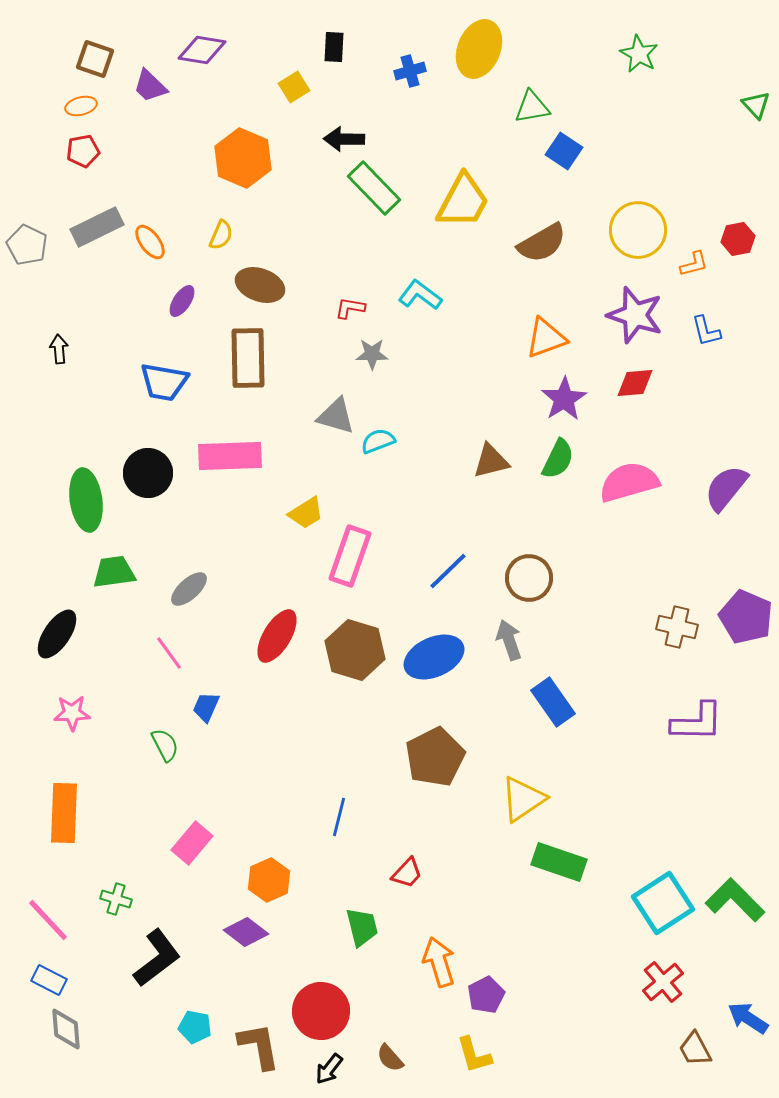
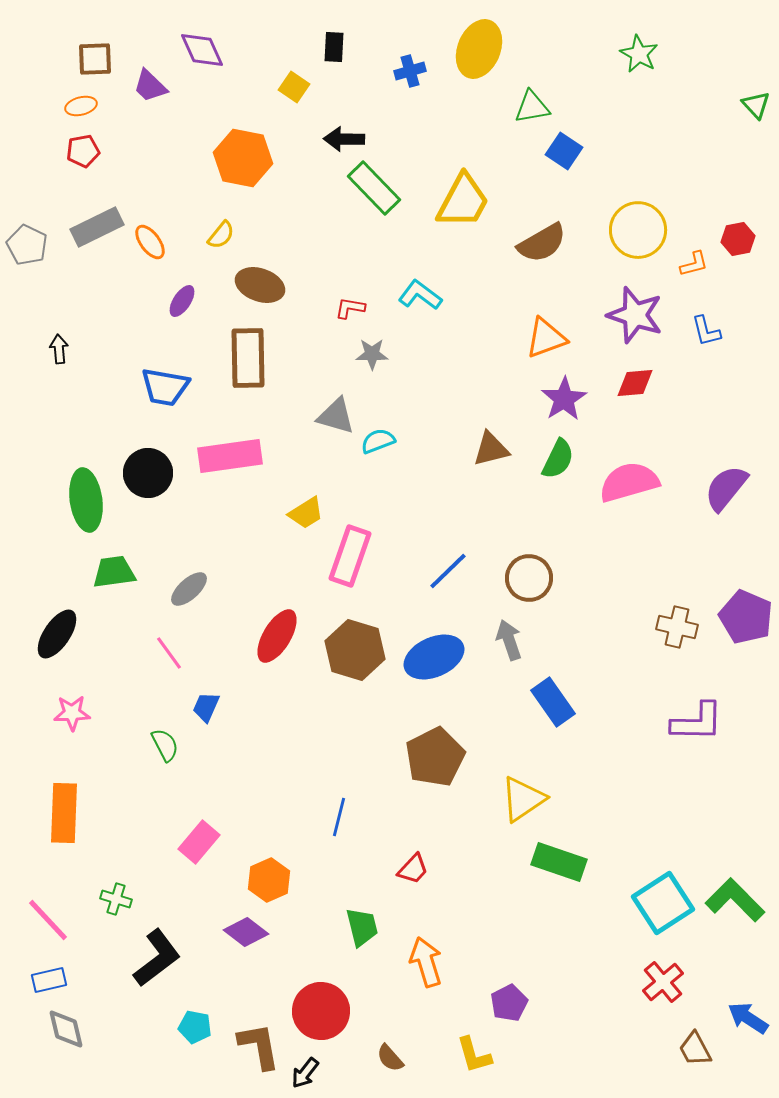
purple diamond at (202, 50): rotated 57 degrees clockwise
brown square at (95, 59): rotated 21 degrees counterclockwise
yellow square at (294, 87): rotated 24 degrees counterclockwise
orange hexagon at (243, 158): rotated 12 degrees counterclockwise
yellow semicircle at (221, 235): rotated 16 degrees clockwise
blue trapezoid at (164, 382): moved 1 px right, 5 px down
pink rectangle at (230, 456): rotated 6 degrees counterclockwise
brown triangle at (491, 461): moved 12 px up
pink rectangle at (192, 843): moved 7 px right, 1 px up
red trapezoid at (407, 873): moved 6 px right, 4 px up
orange arrow at (439, 962): moved 13 px left
blue rectangle at (49, 980): rotated 40 degrees counterclockwise
purple pentagon at (486, 995): moved 23 px right, 8 px down
gray diamond at (66, 1029): rotated 9 degrees counterclockwise
black arrow at (329, 1069): moved 24 px left, 4 px down
